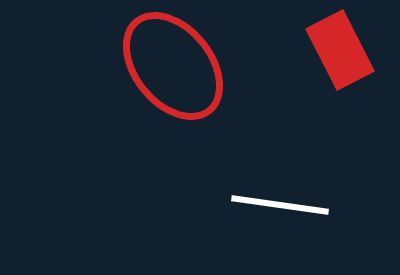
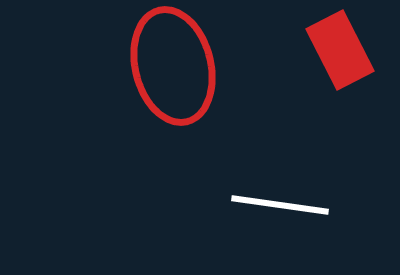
red ellipse: rotated 25 degrees clockwise
